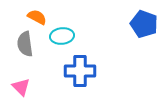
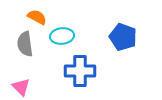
blue pentagon: moved 21 px left, 13 px down
